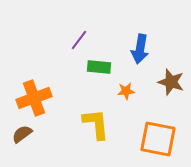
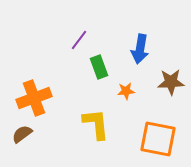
green rectangle: rotated 65 degrees clockwise
brown star: rotated 20 degrees counterclockwise
